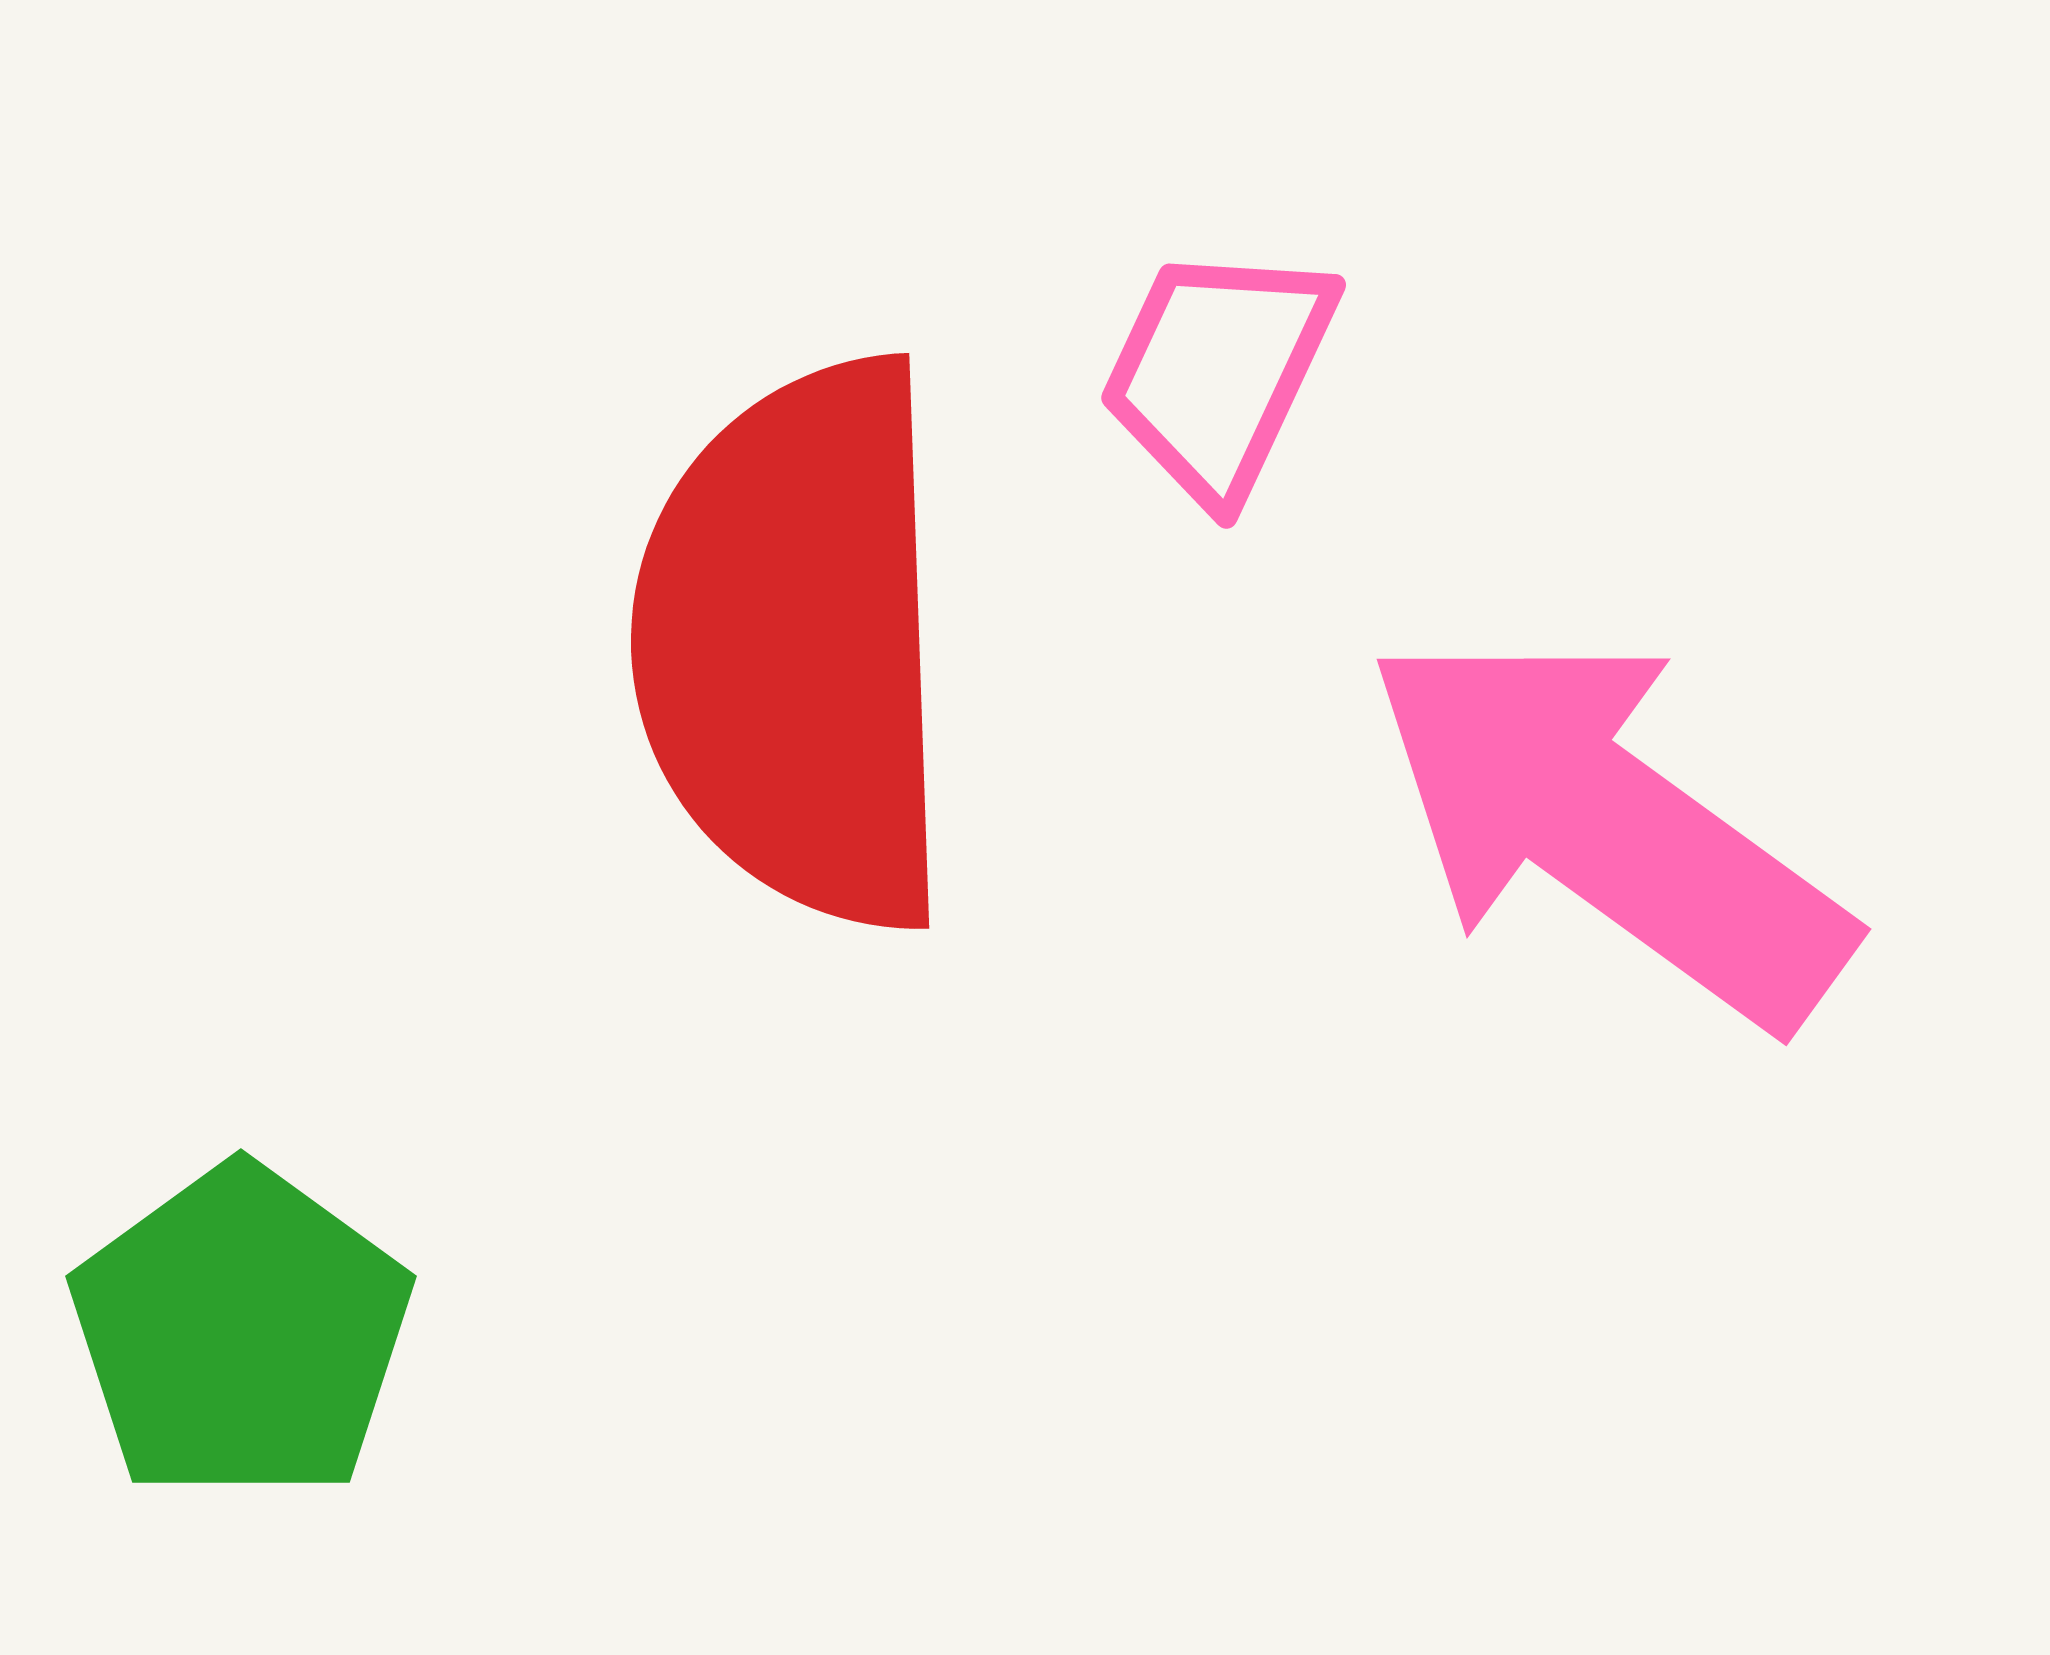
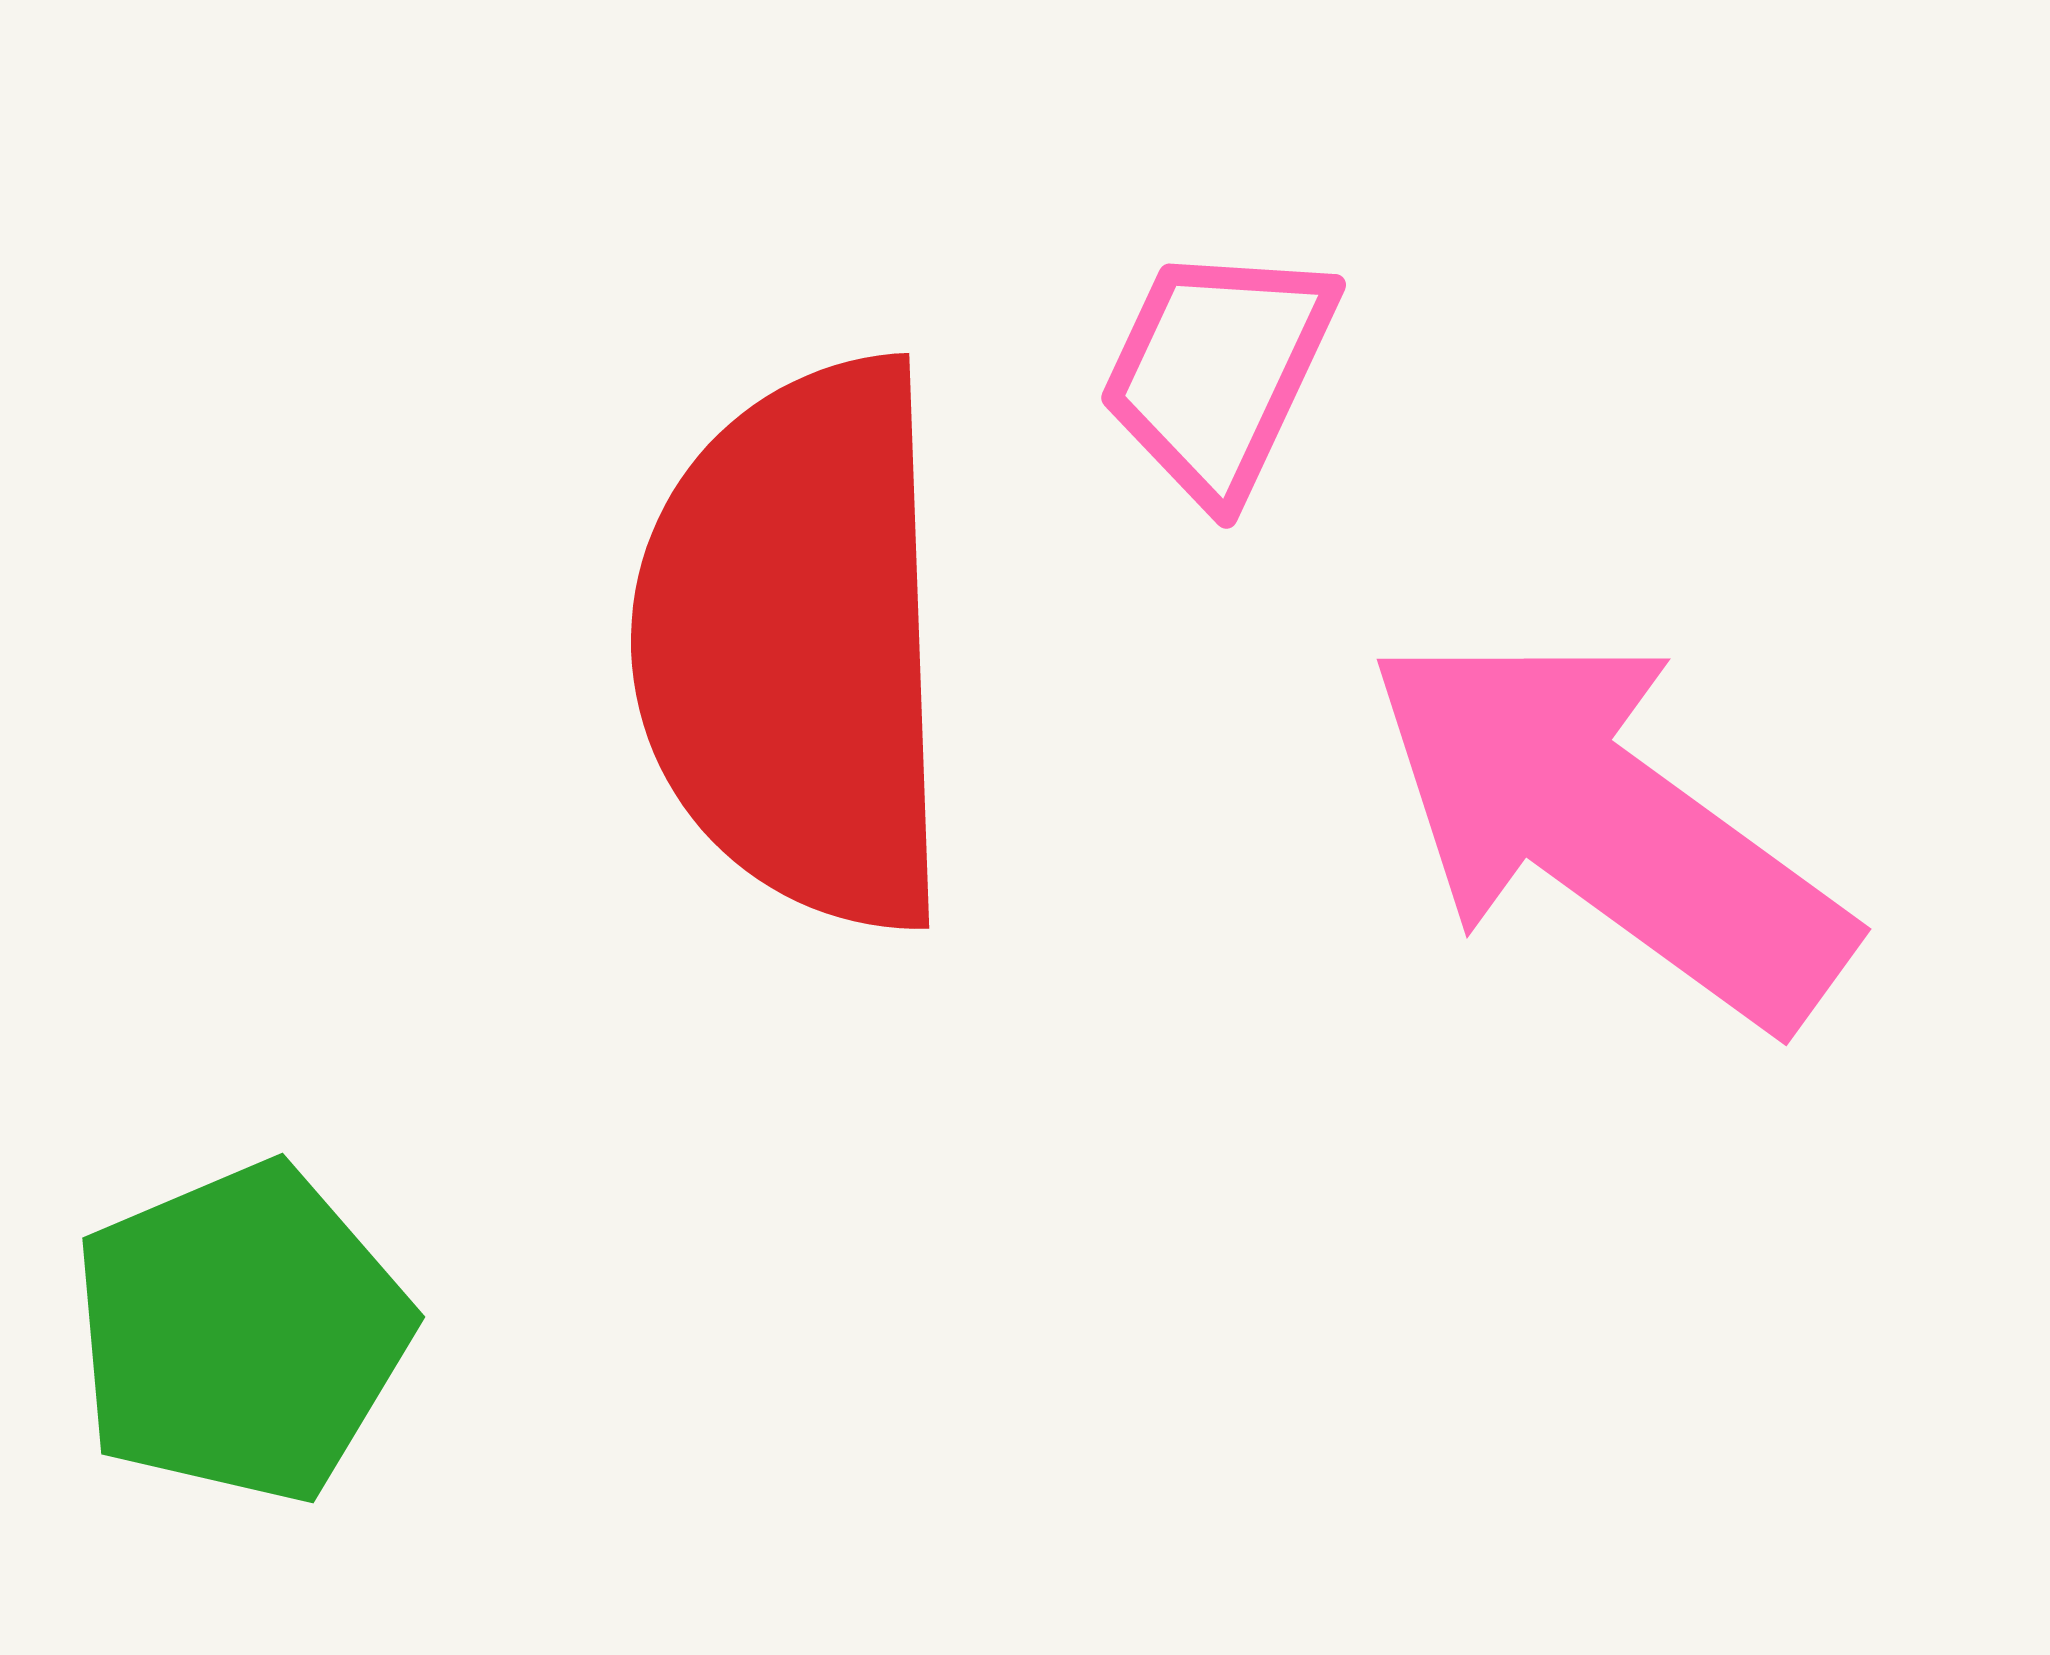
green pentagon: rotated 13 degrees clockwise
